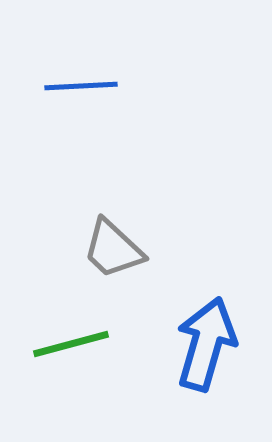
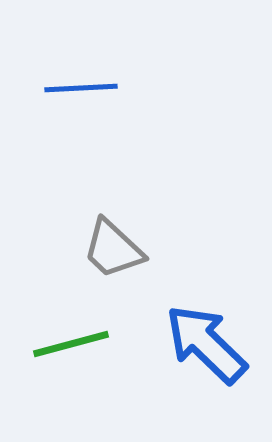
blue line: moved 2 px down
blue arrow: rotated 62 degrees counterclockwise
